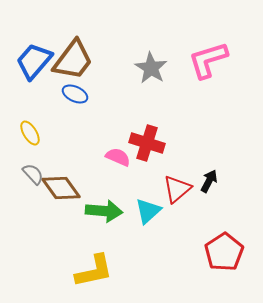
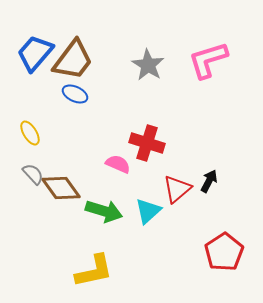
blue trapezoid: moved 1 px right, 8 px up
gray star: moved 3 px left, 3 px up
pink semicircle: moved 7 px down
green arrow: rotated 12 degrees clockwise
